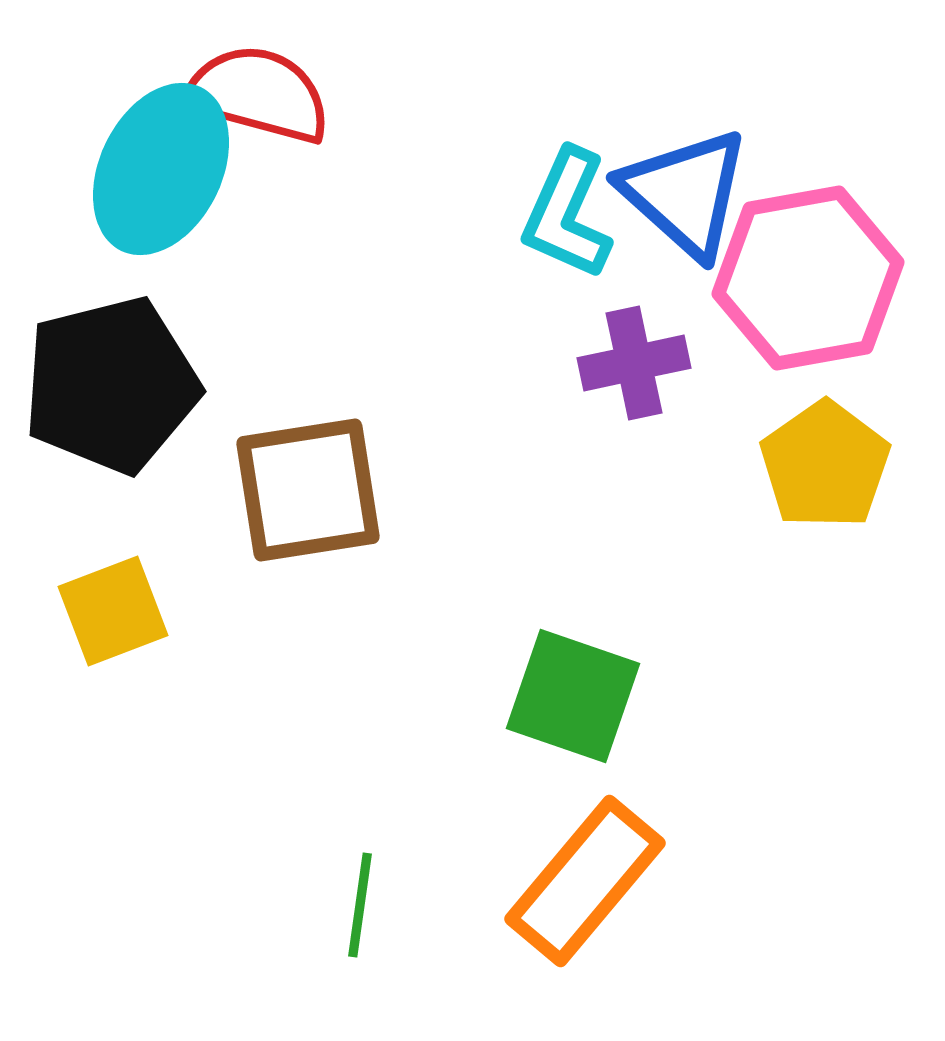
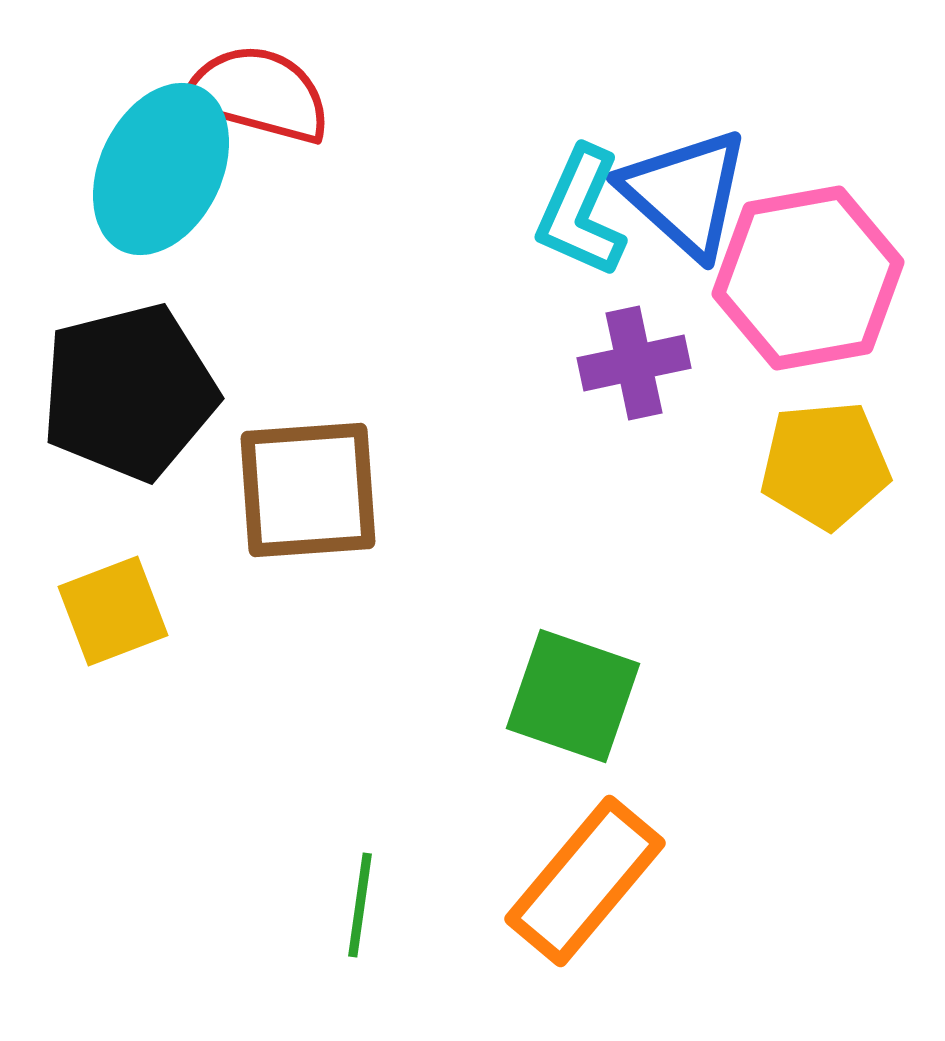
cyan L-shape: moved 14 px right, 2 px up
black pentagon: moved 18 px right, 7 px down
yellow pentagon: rotated 30 degrees clockwise
brown square: rotated 5 degrees clockwise
